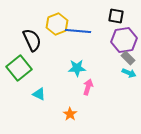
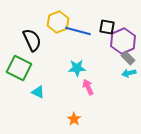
black square: moved 9 px left, 11 px down
yellow hexagon: moved 1 px right, 2 px up
blue line: rotated 10 degrees clockwise
purple hexagon: moved 1 px left, 1 px down; rotated 15 degrees counterclockwise
green square: rotated 25 degrees counterclockwise
cyan arrow: rotated 144 degrees clockwise
pink arrow: rotated 42 degrees counterclockwise
cyan triangle: moved 1 px left, 2 px up
orange star: moved 4 px right, 5 px down
